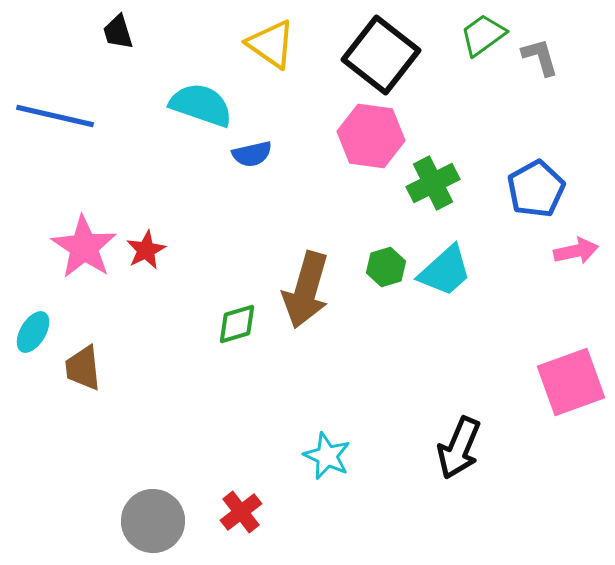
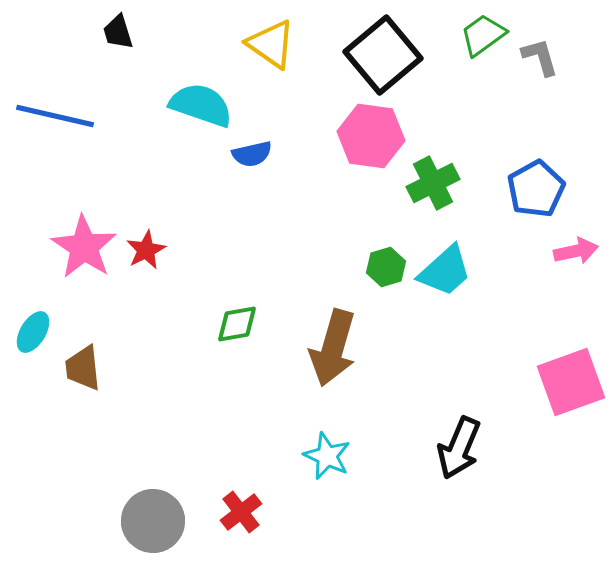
black square: moved 2 px right; rotated 12 degrees clockwise
brown arrow: moved 27 px right, 58 px down
green diamond: rotated 6 degrees clockwise
